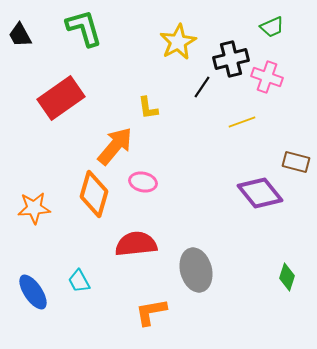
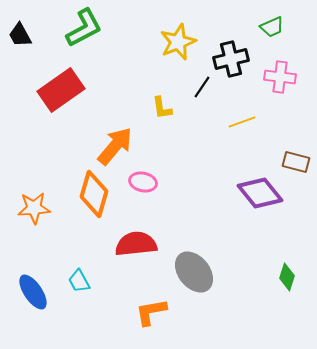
green L-shape: rotated 78 degrees clockwise
yellow star: rotated 6 degrees clockwise
pink cross: moved 13 px right; rotated 12 degrees counterclockwise
red rectangle: moved 8 px up
yellow L-shape: moved 14 px right
gray ellipse: moved 2 px left, 2 px down; rotated 24 degrees counterclockwise
